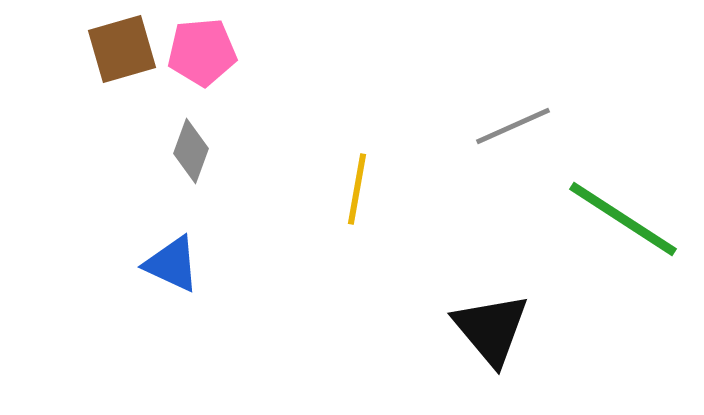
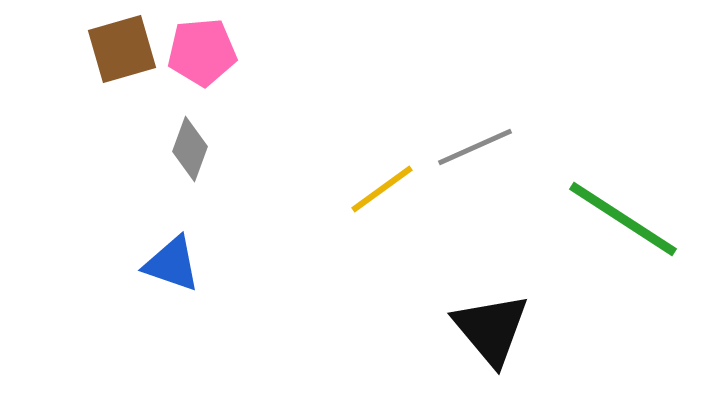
gray line: moved 38 px left, 21 px down
gray diamond: moved 1 px left, 2 px up
yellow line: moved 25 px right; rotated 44 degrees clockwise
blue triangle: rotated 6 degrees counterclockwise
